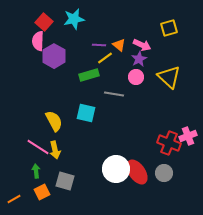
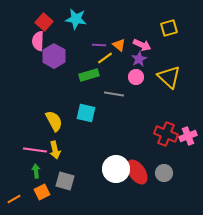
cyan star: moved 2 px right; rotated 20 degrees clockwise
red cross: moved 3 px left, 9 px up
pink line: moved 3 px left, 3 px down; rotated 25 degrees counterclockwise
